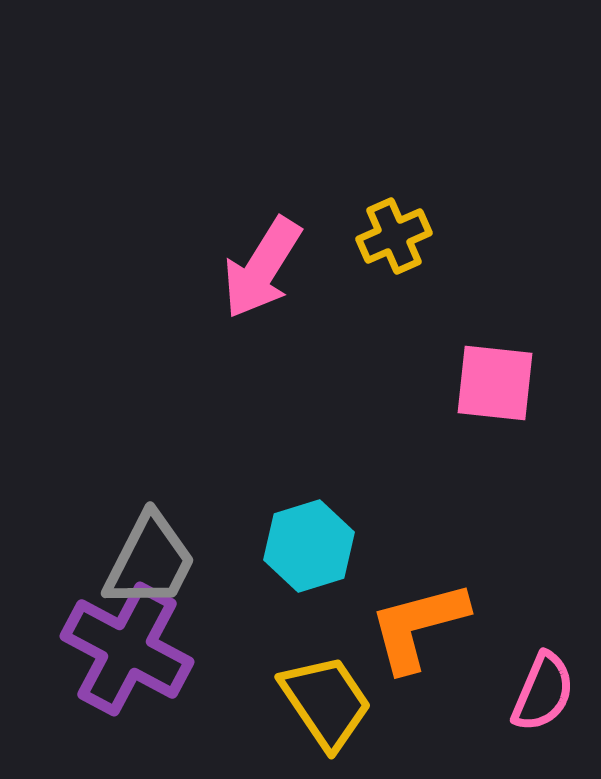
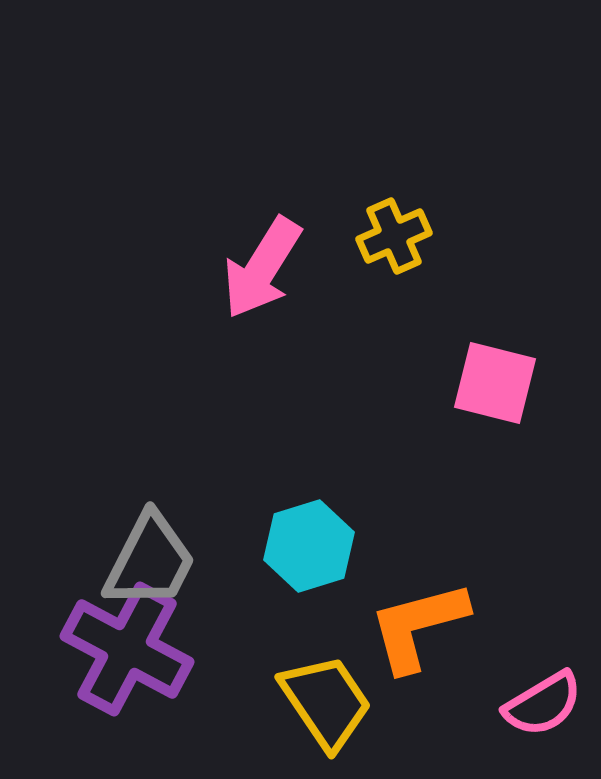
pink square: rotated 8 degrees clockwise
pink semicircle: moved 12 px down; rotated 36 degrees clockwise
